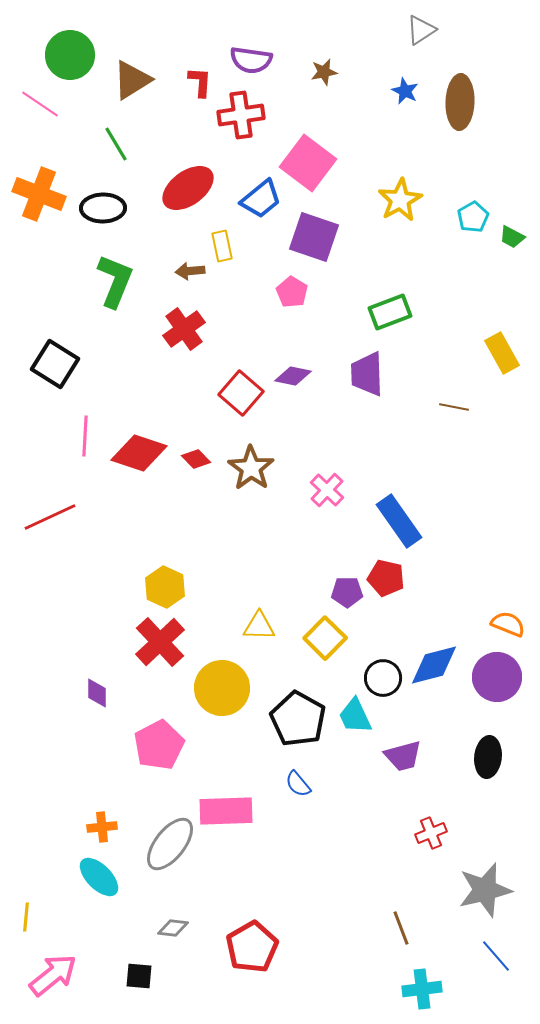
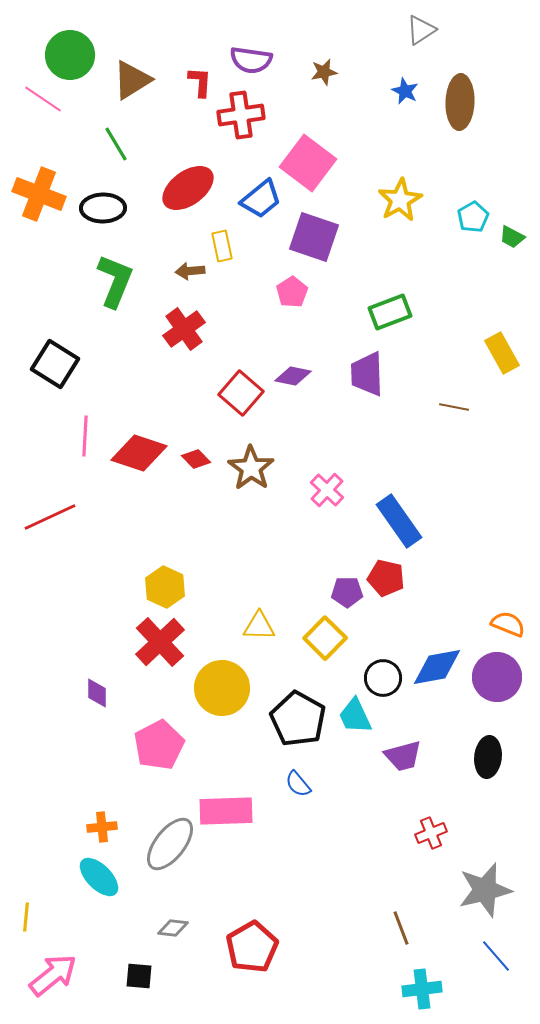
pink line at (40, 104): moved 3 px right, 5 px up
pink pentagon at (292, 292): rotated 8 degrees clockwise
blue diamond at (434, 665): moved 3 px right, 2 px down; rotated 4 degrees clockwise
